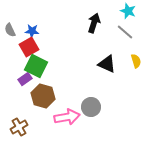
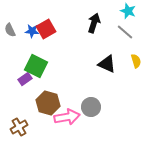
red square: moved 17 px right, 18 px up
brown hexagon: moved 5 px right, 7 px down
